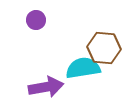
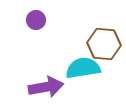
brown hexagon: moved 4 px up
